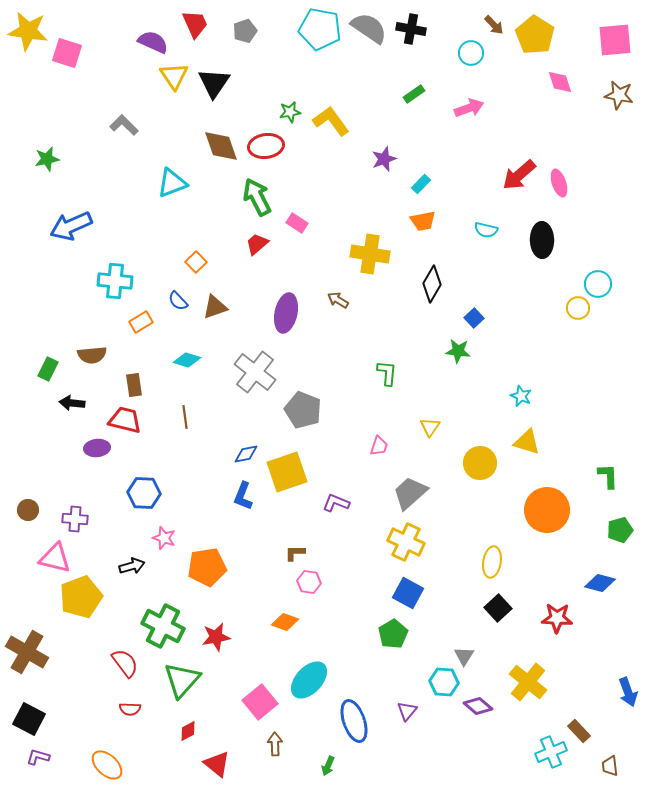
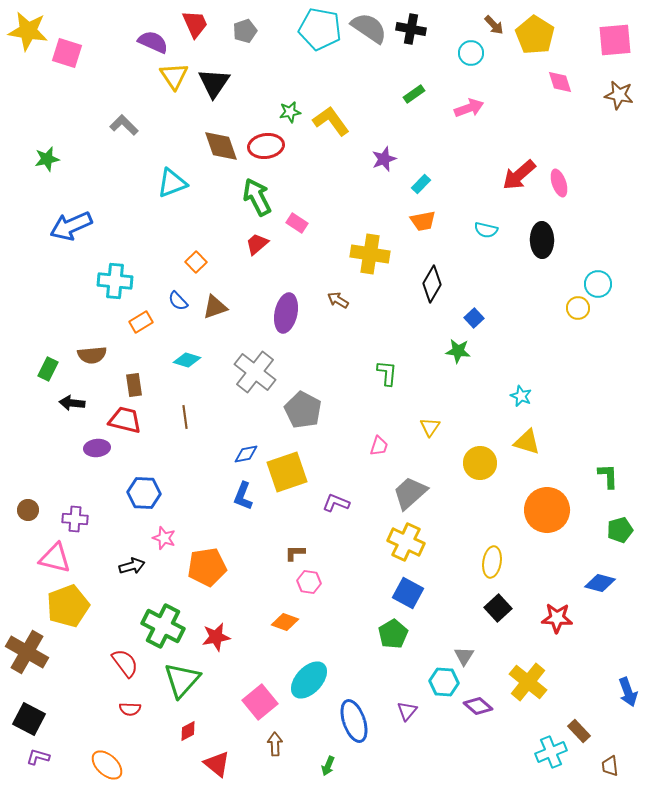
gray pentagon at (303, 410): rotated 6 degrees clockwise
yellow pentagon at (81, 597): moved 13 px left, 9 px down
